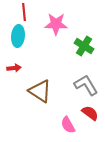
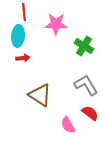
red arrow: moved 9 px right, 10 px up
brown triangle: moved 4 px down
